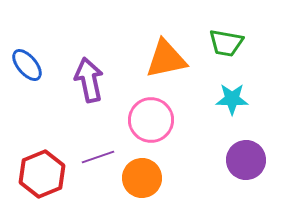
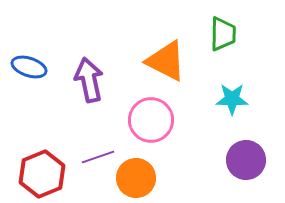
green trapezoid: moved 3 px left, 9 px up; rotated 99 degrees counterclockwise
orange triangle: moved 2 px down; rotated 39 degrees clockwise
blue ellipse: moved 2 px right, 2 px down; rotated 32 degrees counterclockwise
orange circle: moved 6 px left
